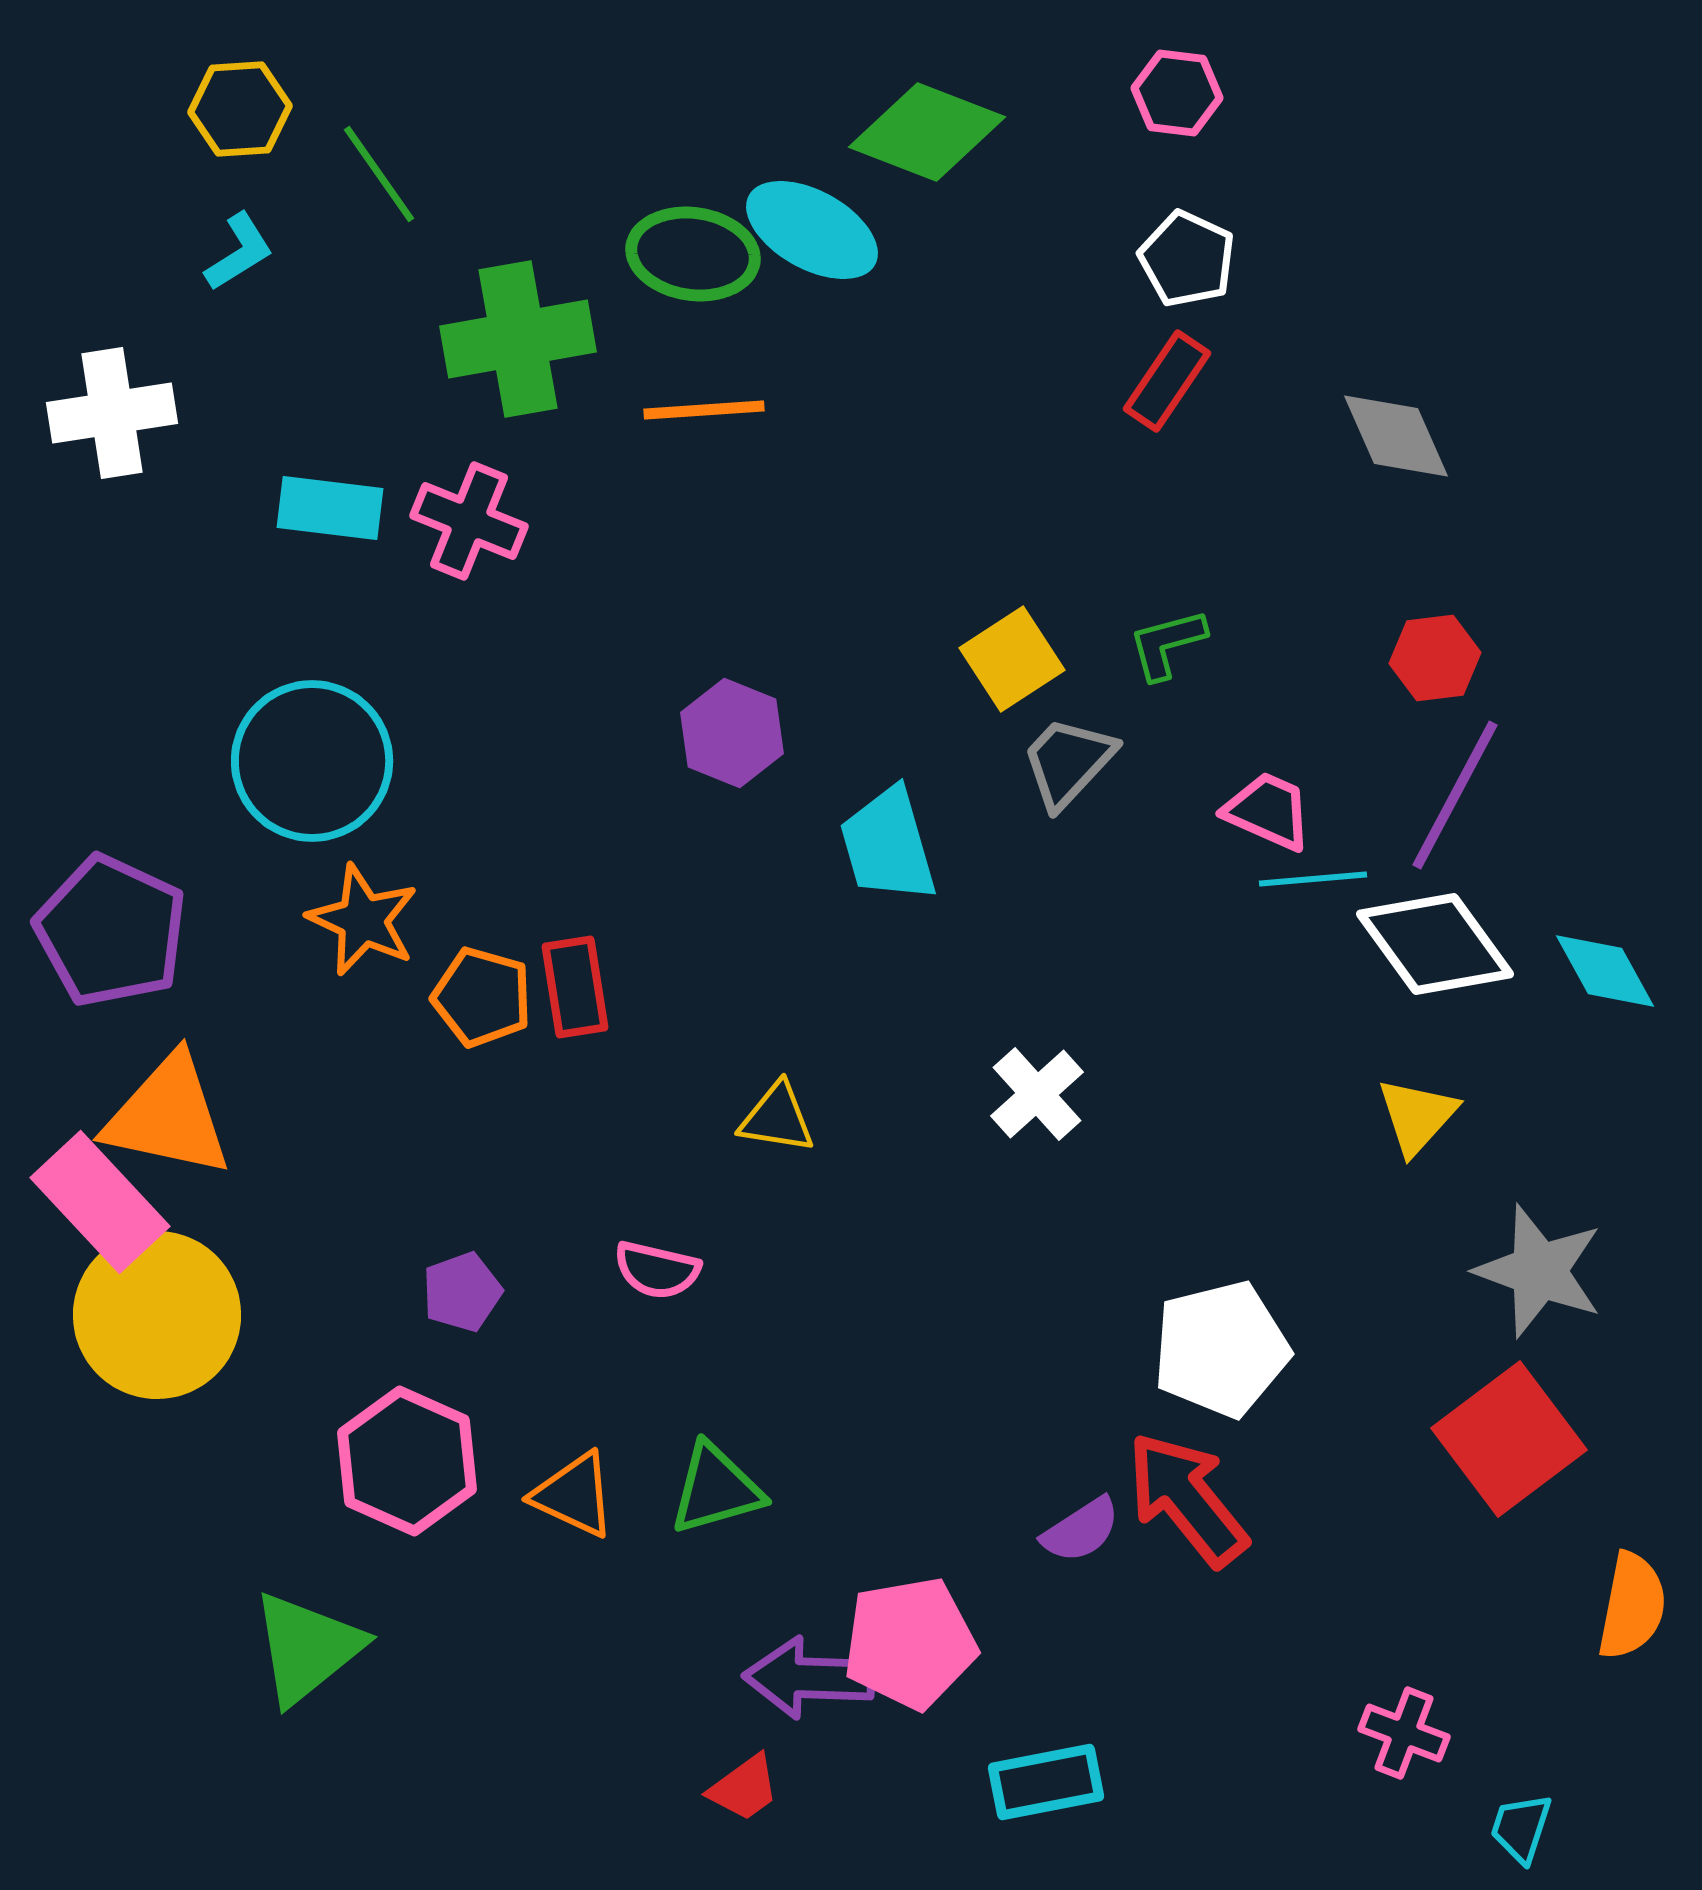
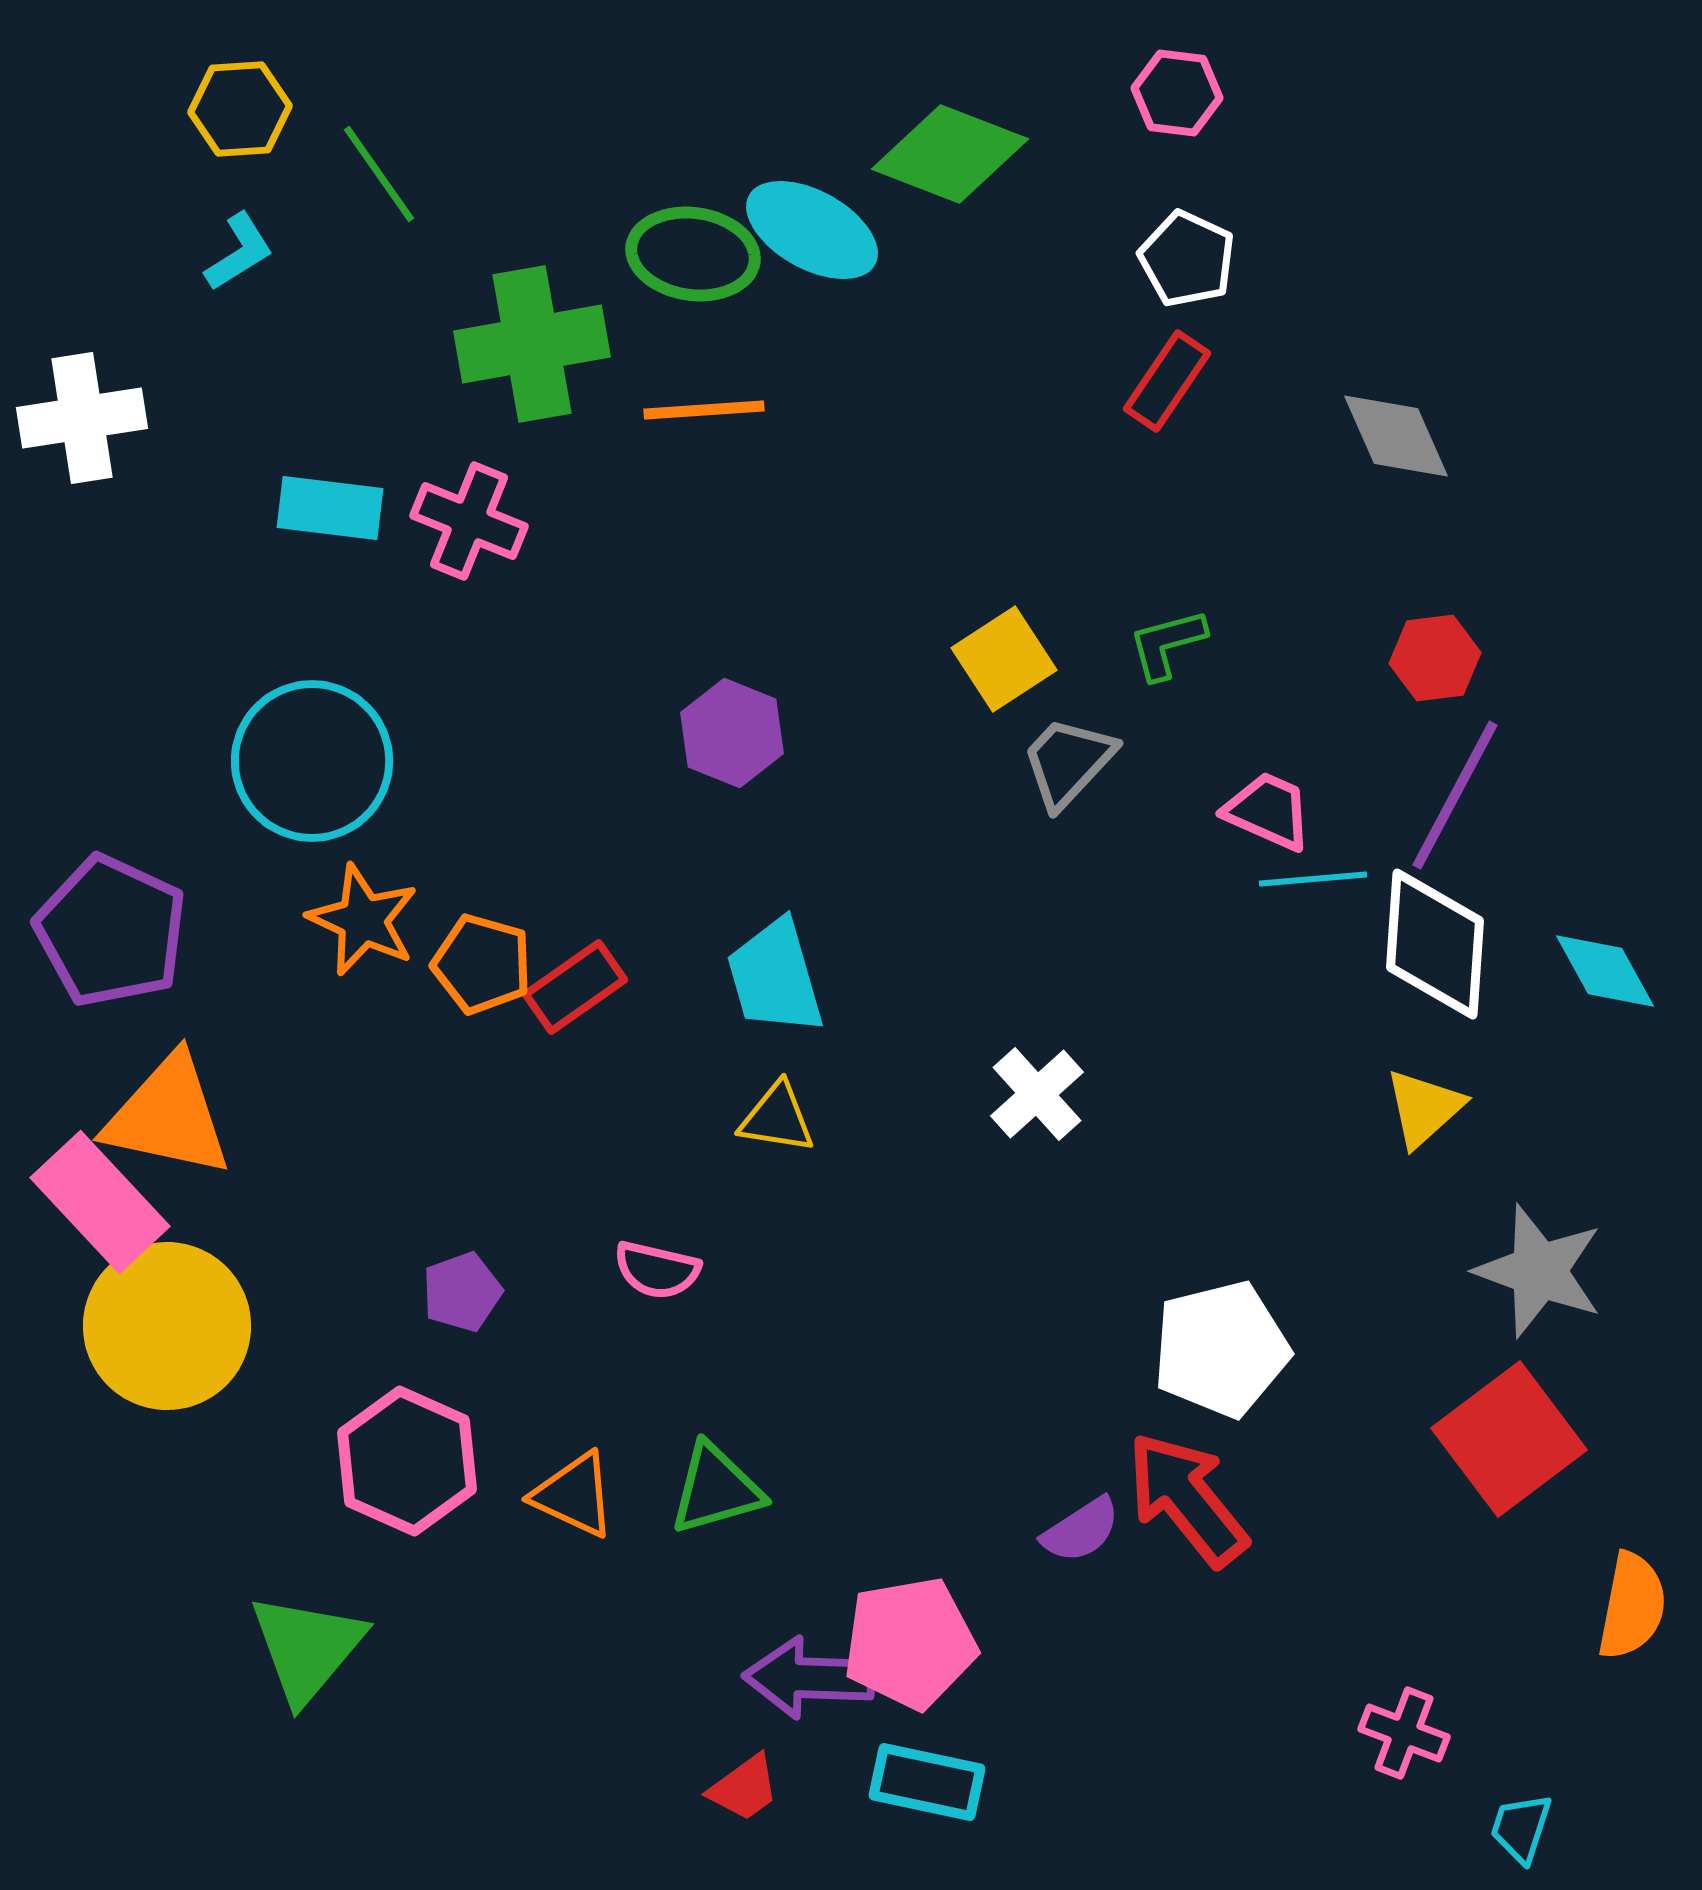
green diamond at (927, 132): moved 23 px right, 22 px down
green cross at (518, 339): moved 14 px right, 5 px down
white cross at (112, 413): moved 30 px left, 5 px down
yellow square at (1012, 659): moved 8 px left
cyan trapezoid at (888, 845): moved 113 px left, 132 px down
white diamond at (1435, 944): rotated 40 degrees clockwise
red rectangle at (575, 987): rotated 64 degrees clockwise
orange pentagon at (482, 997): moved 33 px up
yellow triangle at (1417, 1116): moved 7 px right, 8 px up; rotated 6 degrees clockwise
yellow circle at (157, 1315): moved 10 px right, 11 px down
green triangle at (307, 1648): rotated 11 degrees counterclockwise
cyan rectangle at (1046, 1782): moved 119 px left; rotated 23 degrees clockwise
